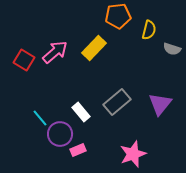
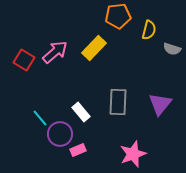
gray rectangle: moved 1 px right; rotated 48 degrees counterclockwise
